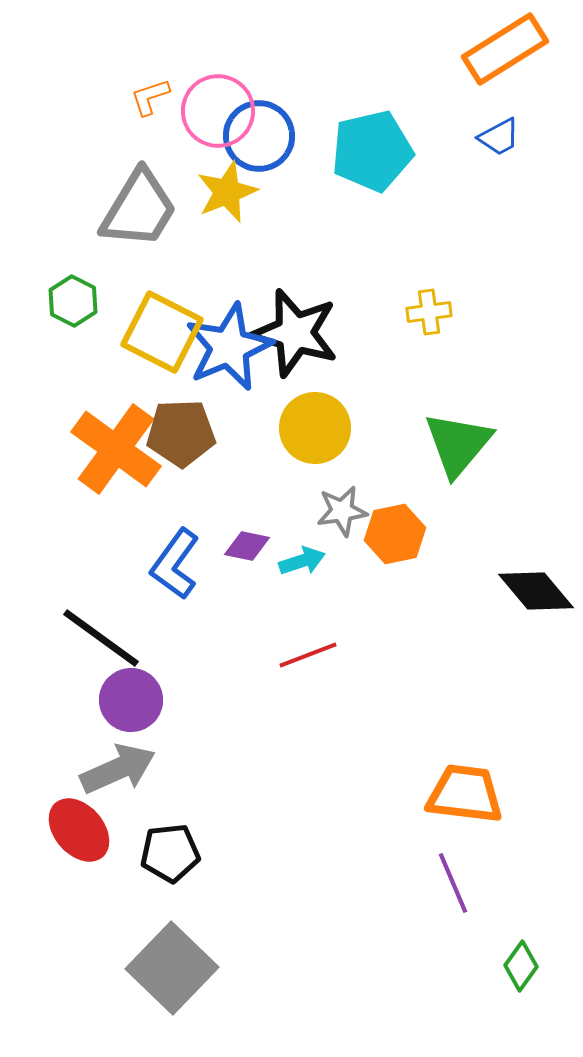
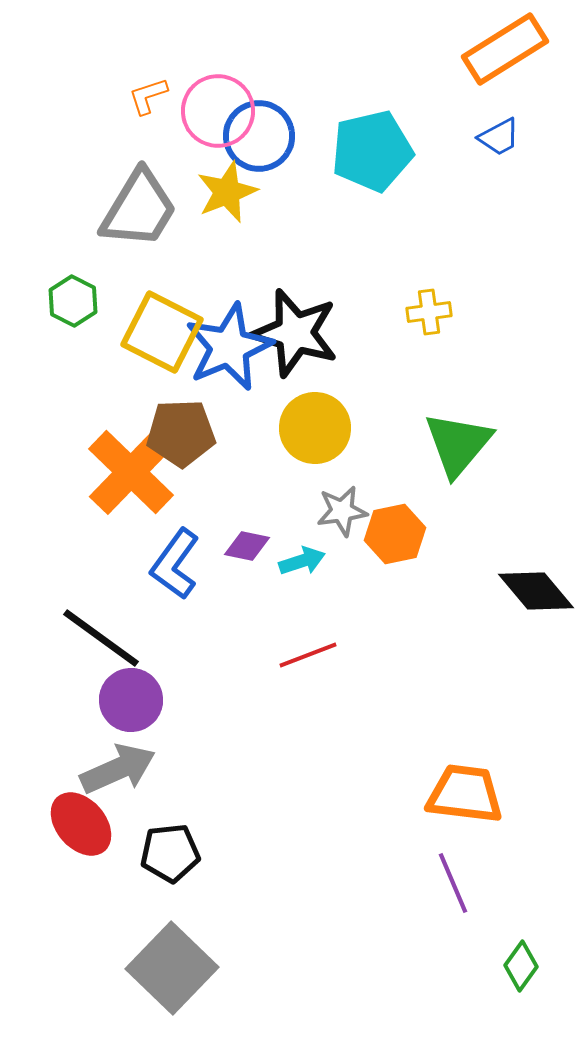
orange L-shape: moved 2 px left, 1 px up
orange cross: moved 15 px right, 23 px down; rotated 8 degrees clockwise
red ellipse: moved 2 px right, 6 px up
